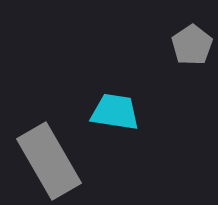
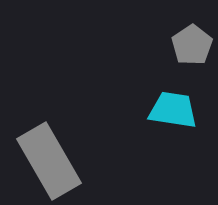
cyan trapezoid: moved 58 px right, 2 px up
